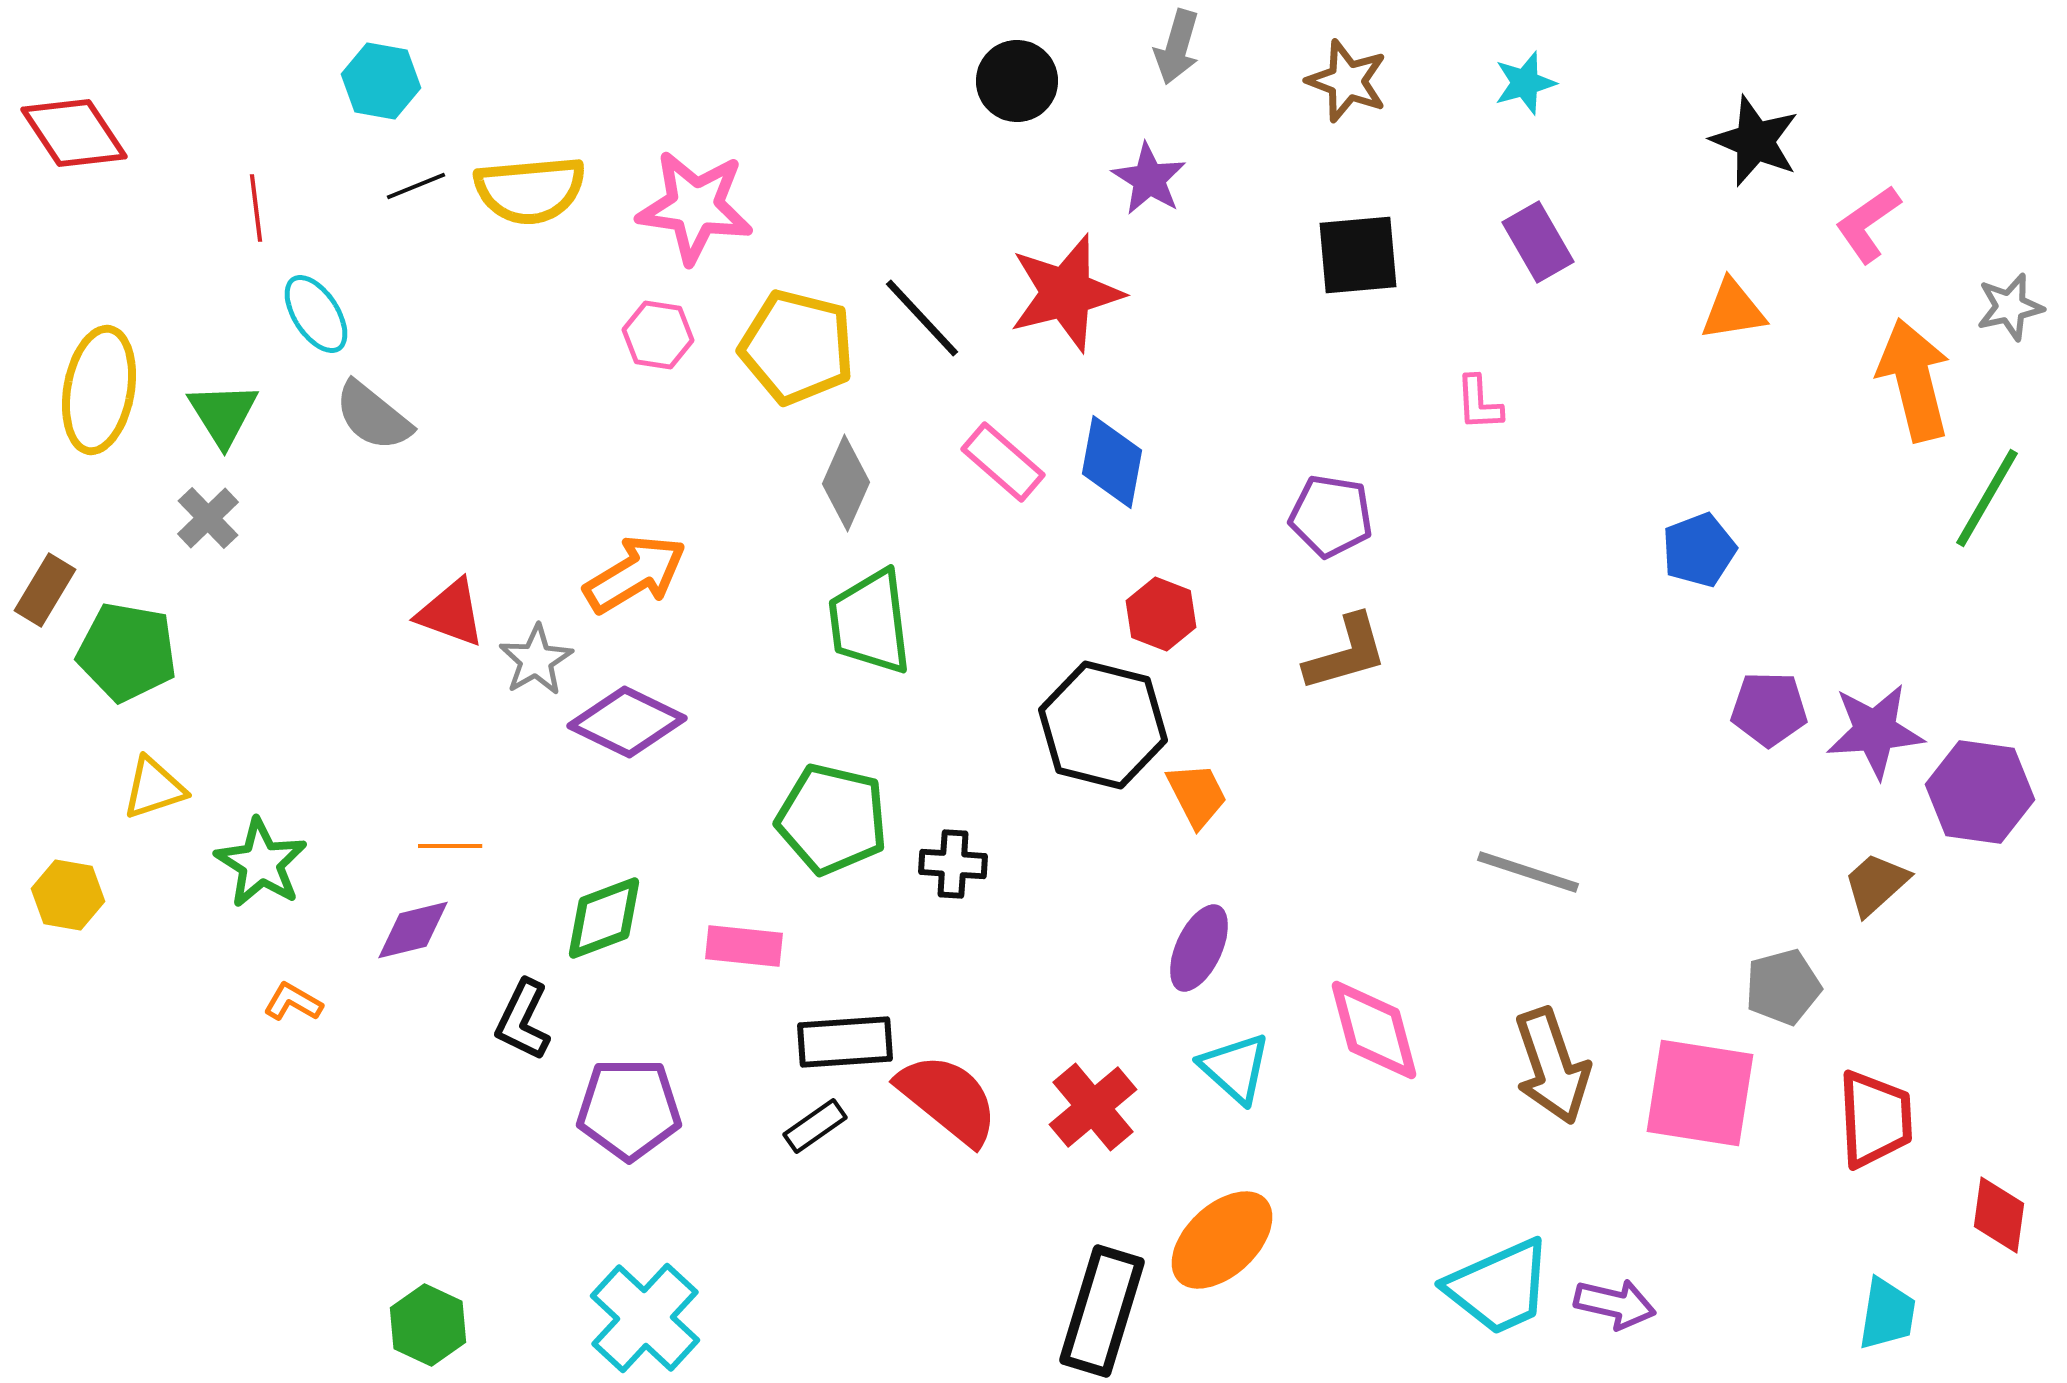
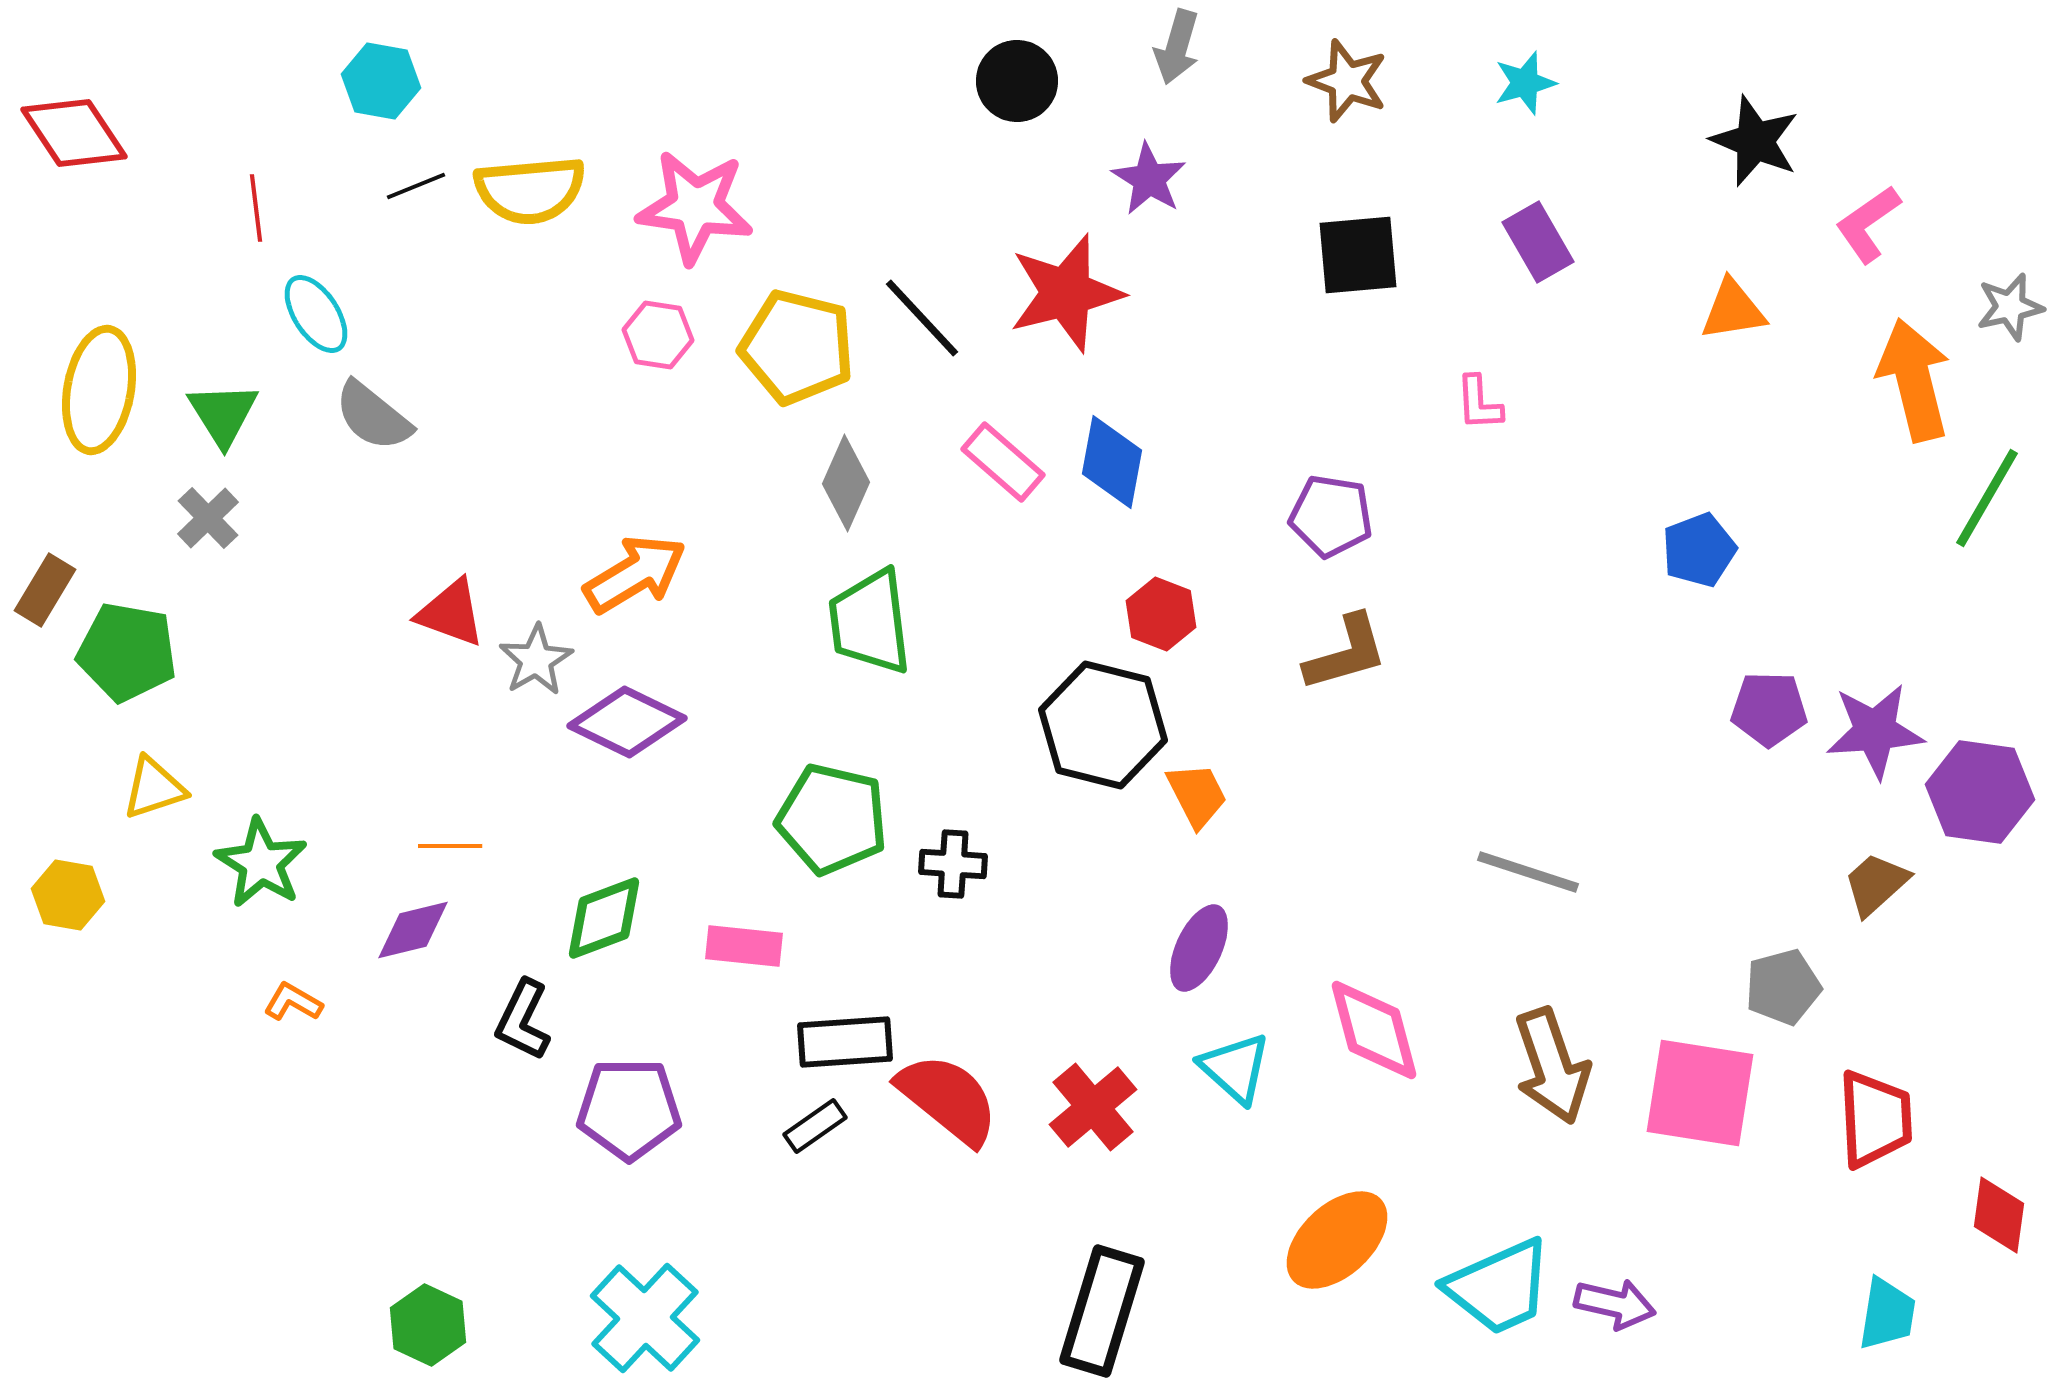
orange ellipse at (1222, 1240): moved 115 px right
